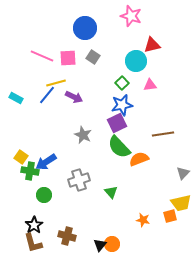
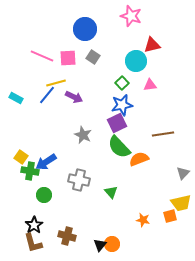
blue circle: moved 1 px down
gray cross: rotated 30 degrees clockwise
